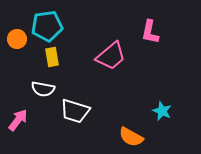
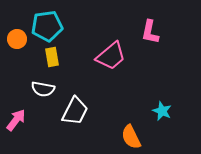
white trapezoid: rotated 80 degrees counterclockwise
pink arrow: moved 2 px left
orange semicircle: rotated 35 degrees clockwise
